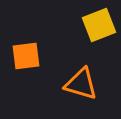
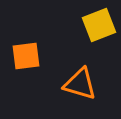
orange triangle: moved 1 px left
